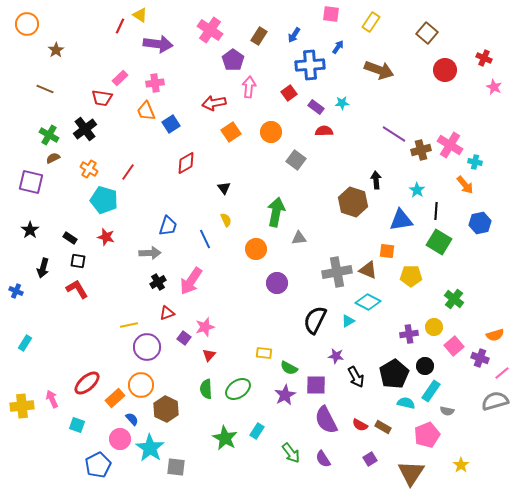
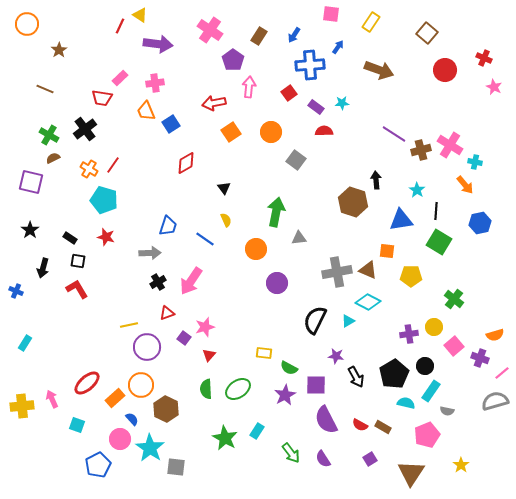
brown star at (56, 50): moved 3 px right
red line at (128, 172): moved 15 px left, 7 px up
blue line at (205, 239): rotated 30 degrees counterclockwise
